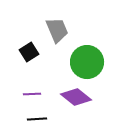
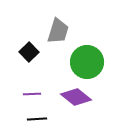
gray trapezoid: moved 1 px right, 1 px down; rotated 40 degrees clockwise
black square: rotated 12 degrees counterclockwise
